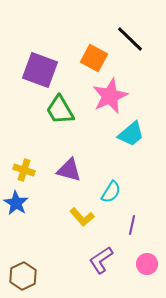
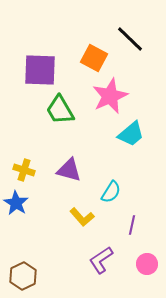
purple square: rotated 18 degrees counterclockwise
